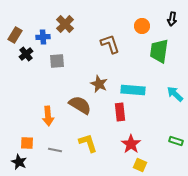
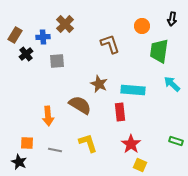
cyan arrow: moved 3 px left, 10 px up
